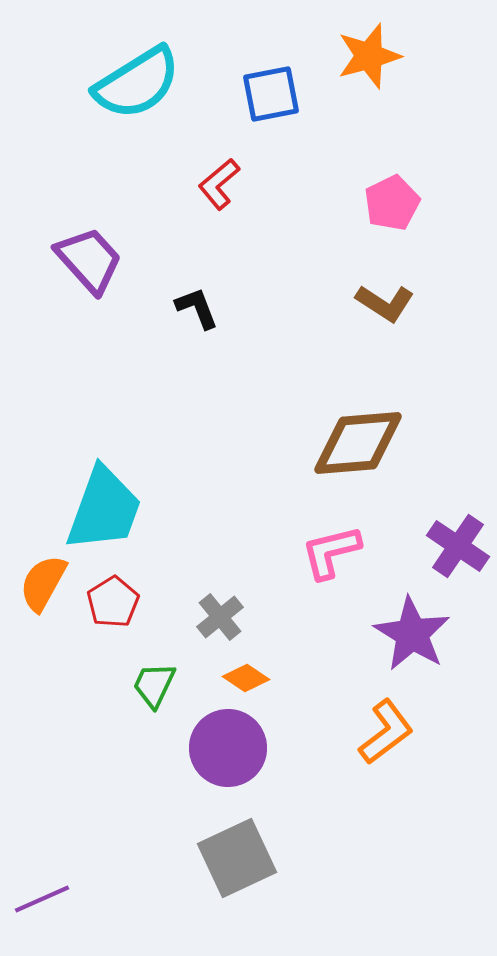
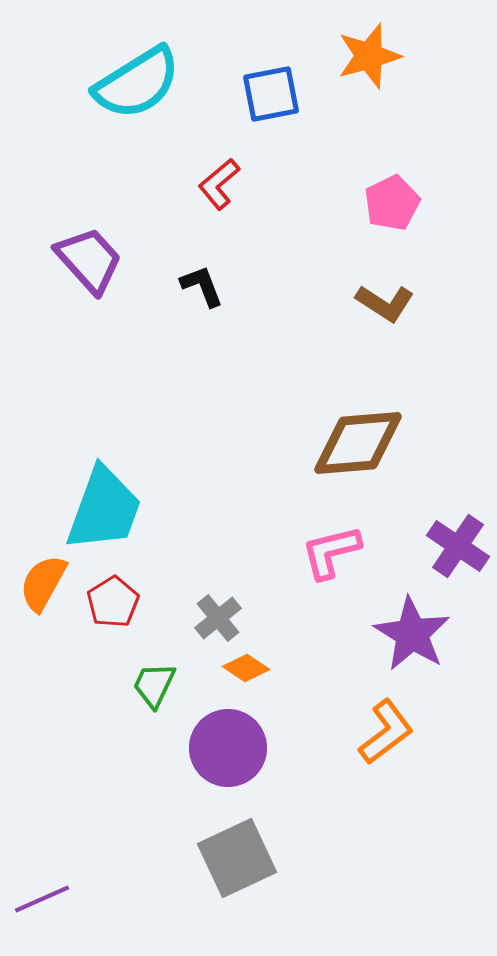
black L-shape: moved 5 px right, 22 px up
gray cross: moved 2 px left, 1 px down
orange diamond: moved 10 px up
